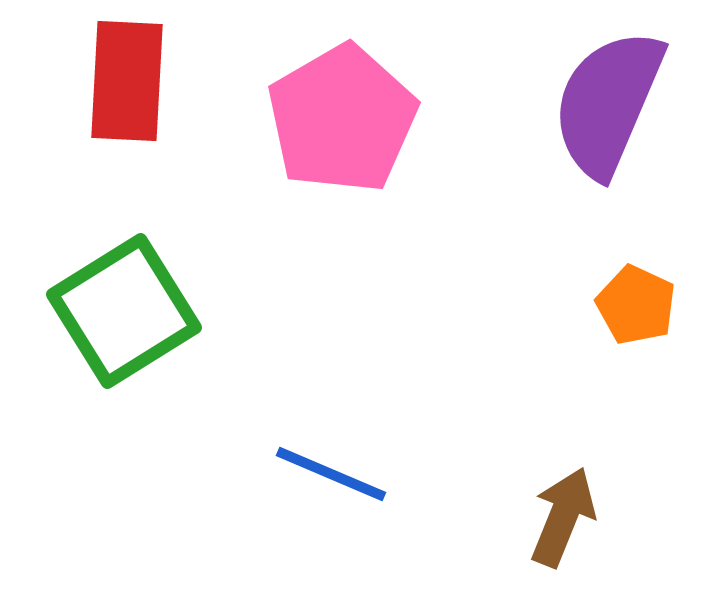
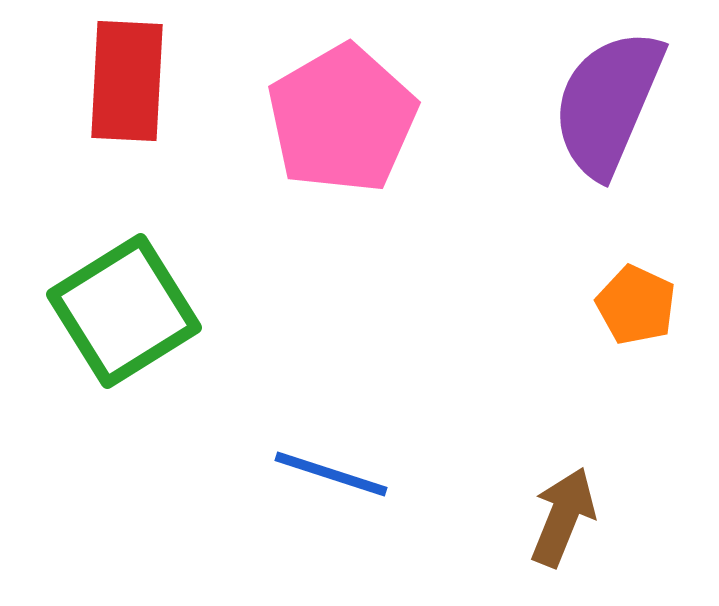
blue line: rotated 5 degrees counterclockwise
